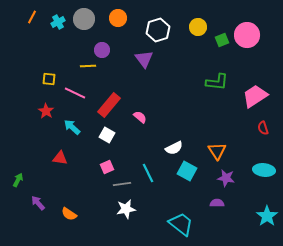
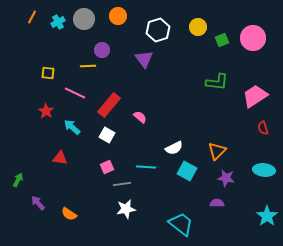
orange circle: moved 2 px up
pink circle: moved 6 px right, 3 px down
yellow square: moved 1 px left, 6 px up
orange triangle: rotated 18 degrees clockwise
cyan line: moved 2 px left, 6 px up; rotated 60 degrees counterclockwise
